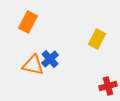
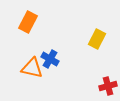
blue cross: rotated 18 degrees counterclockwise
orange triangle: moved 1 px left, 3 px down
